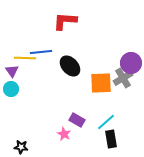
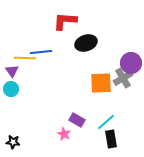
black ellipse: moved 16 px right, 23 px up; rotated 65 degrees counterclockwise
black star: moved 8 px left, 5 px up
